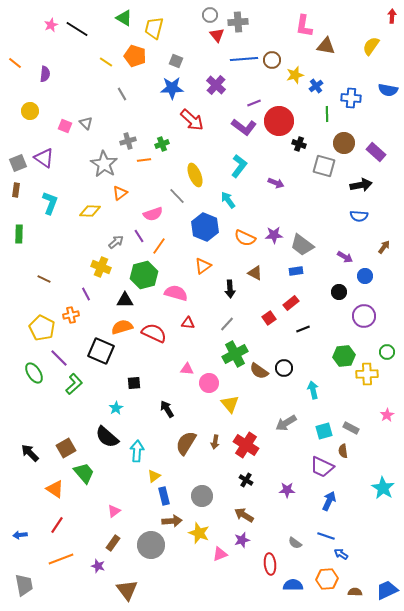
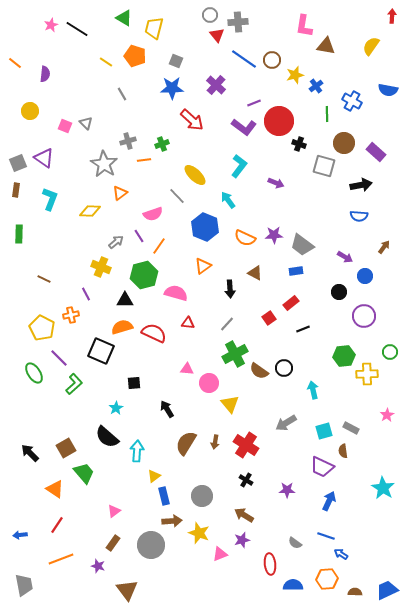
blue line at (244, 59): rotated 40 degrees clockwise
blue cross at (351, 98): moved 1 px right, 3 px down; rotated 24 degrees clockwise
yellow ellipse at (195, 175): rotated 25 degrees counterclockwise
cyan L-shape at (50, 203): moved 4 px up
green circle at (387, 352): moved 3 px right
